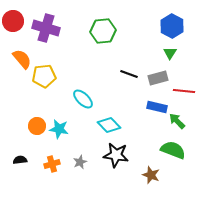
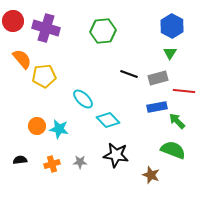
blue rectangle: rotated 24 degrees counterclockwise
cyan diamond: moved 1 px left, 5 px up
gray star: rotated 24 degrees clockwise
